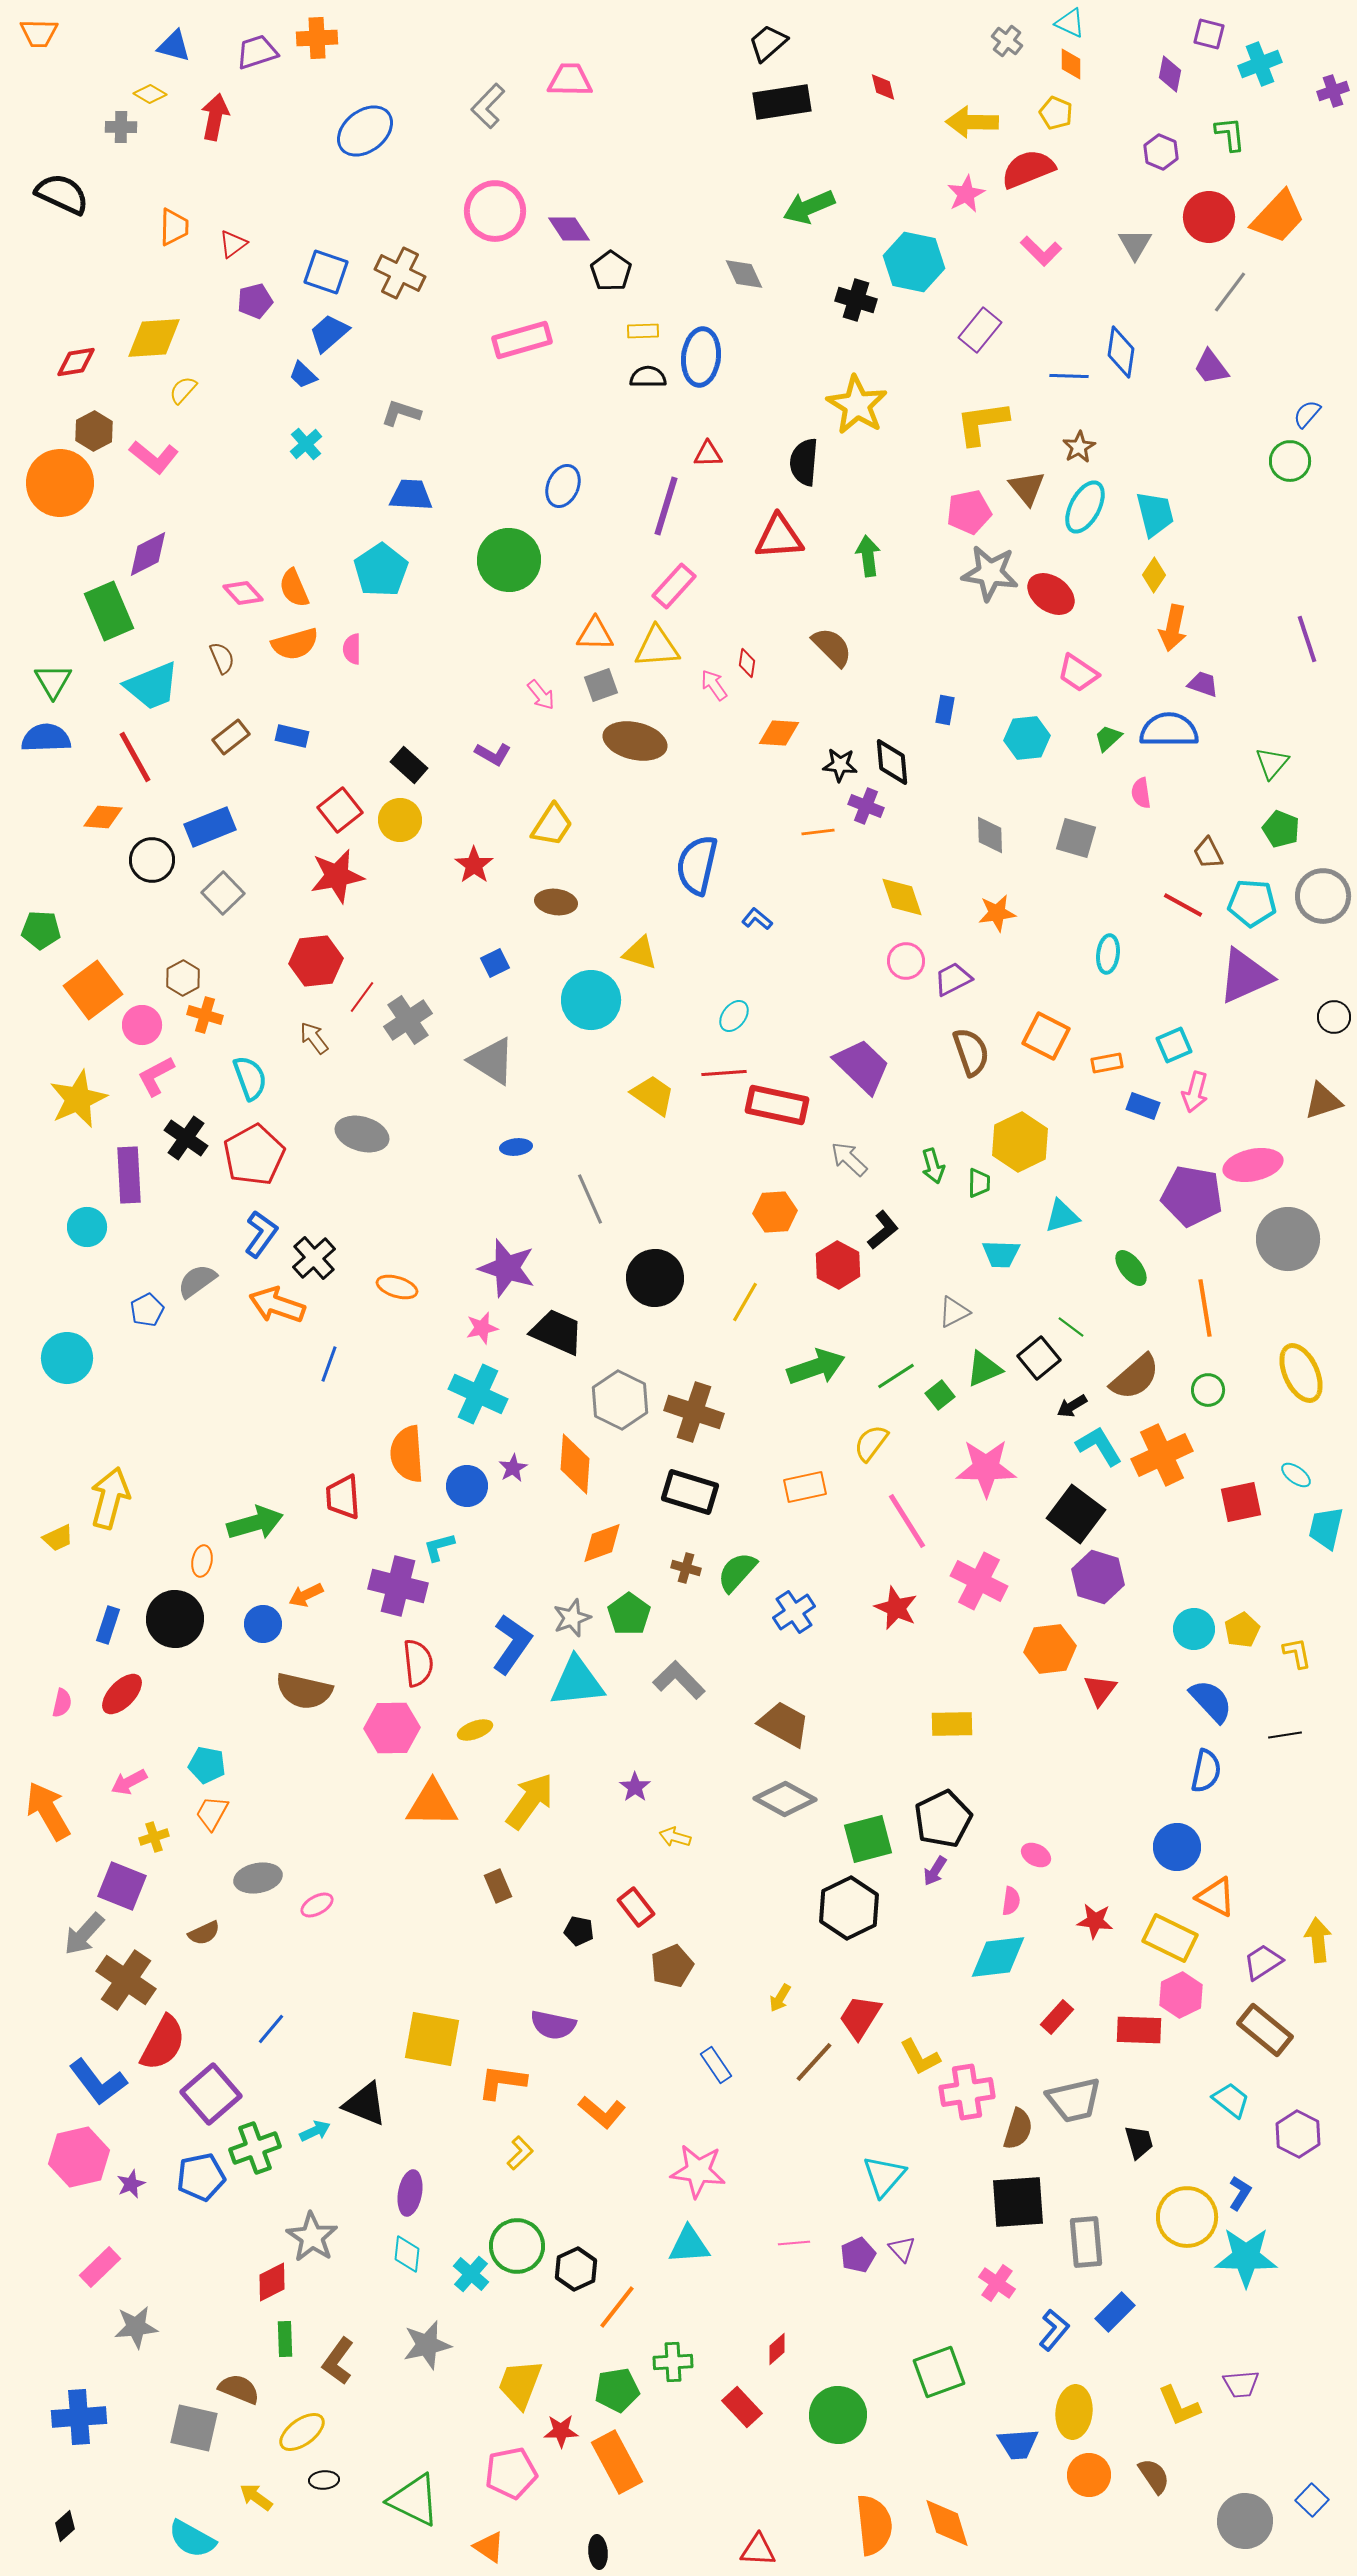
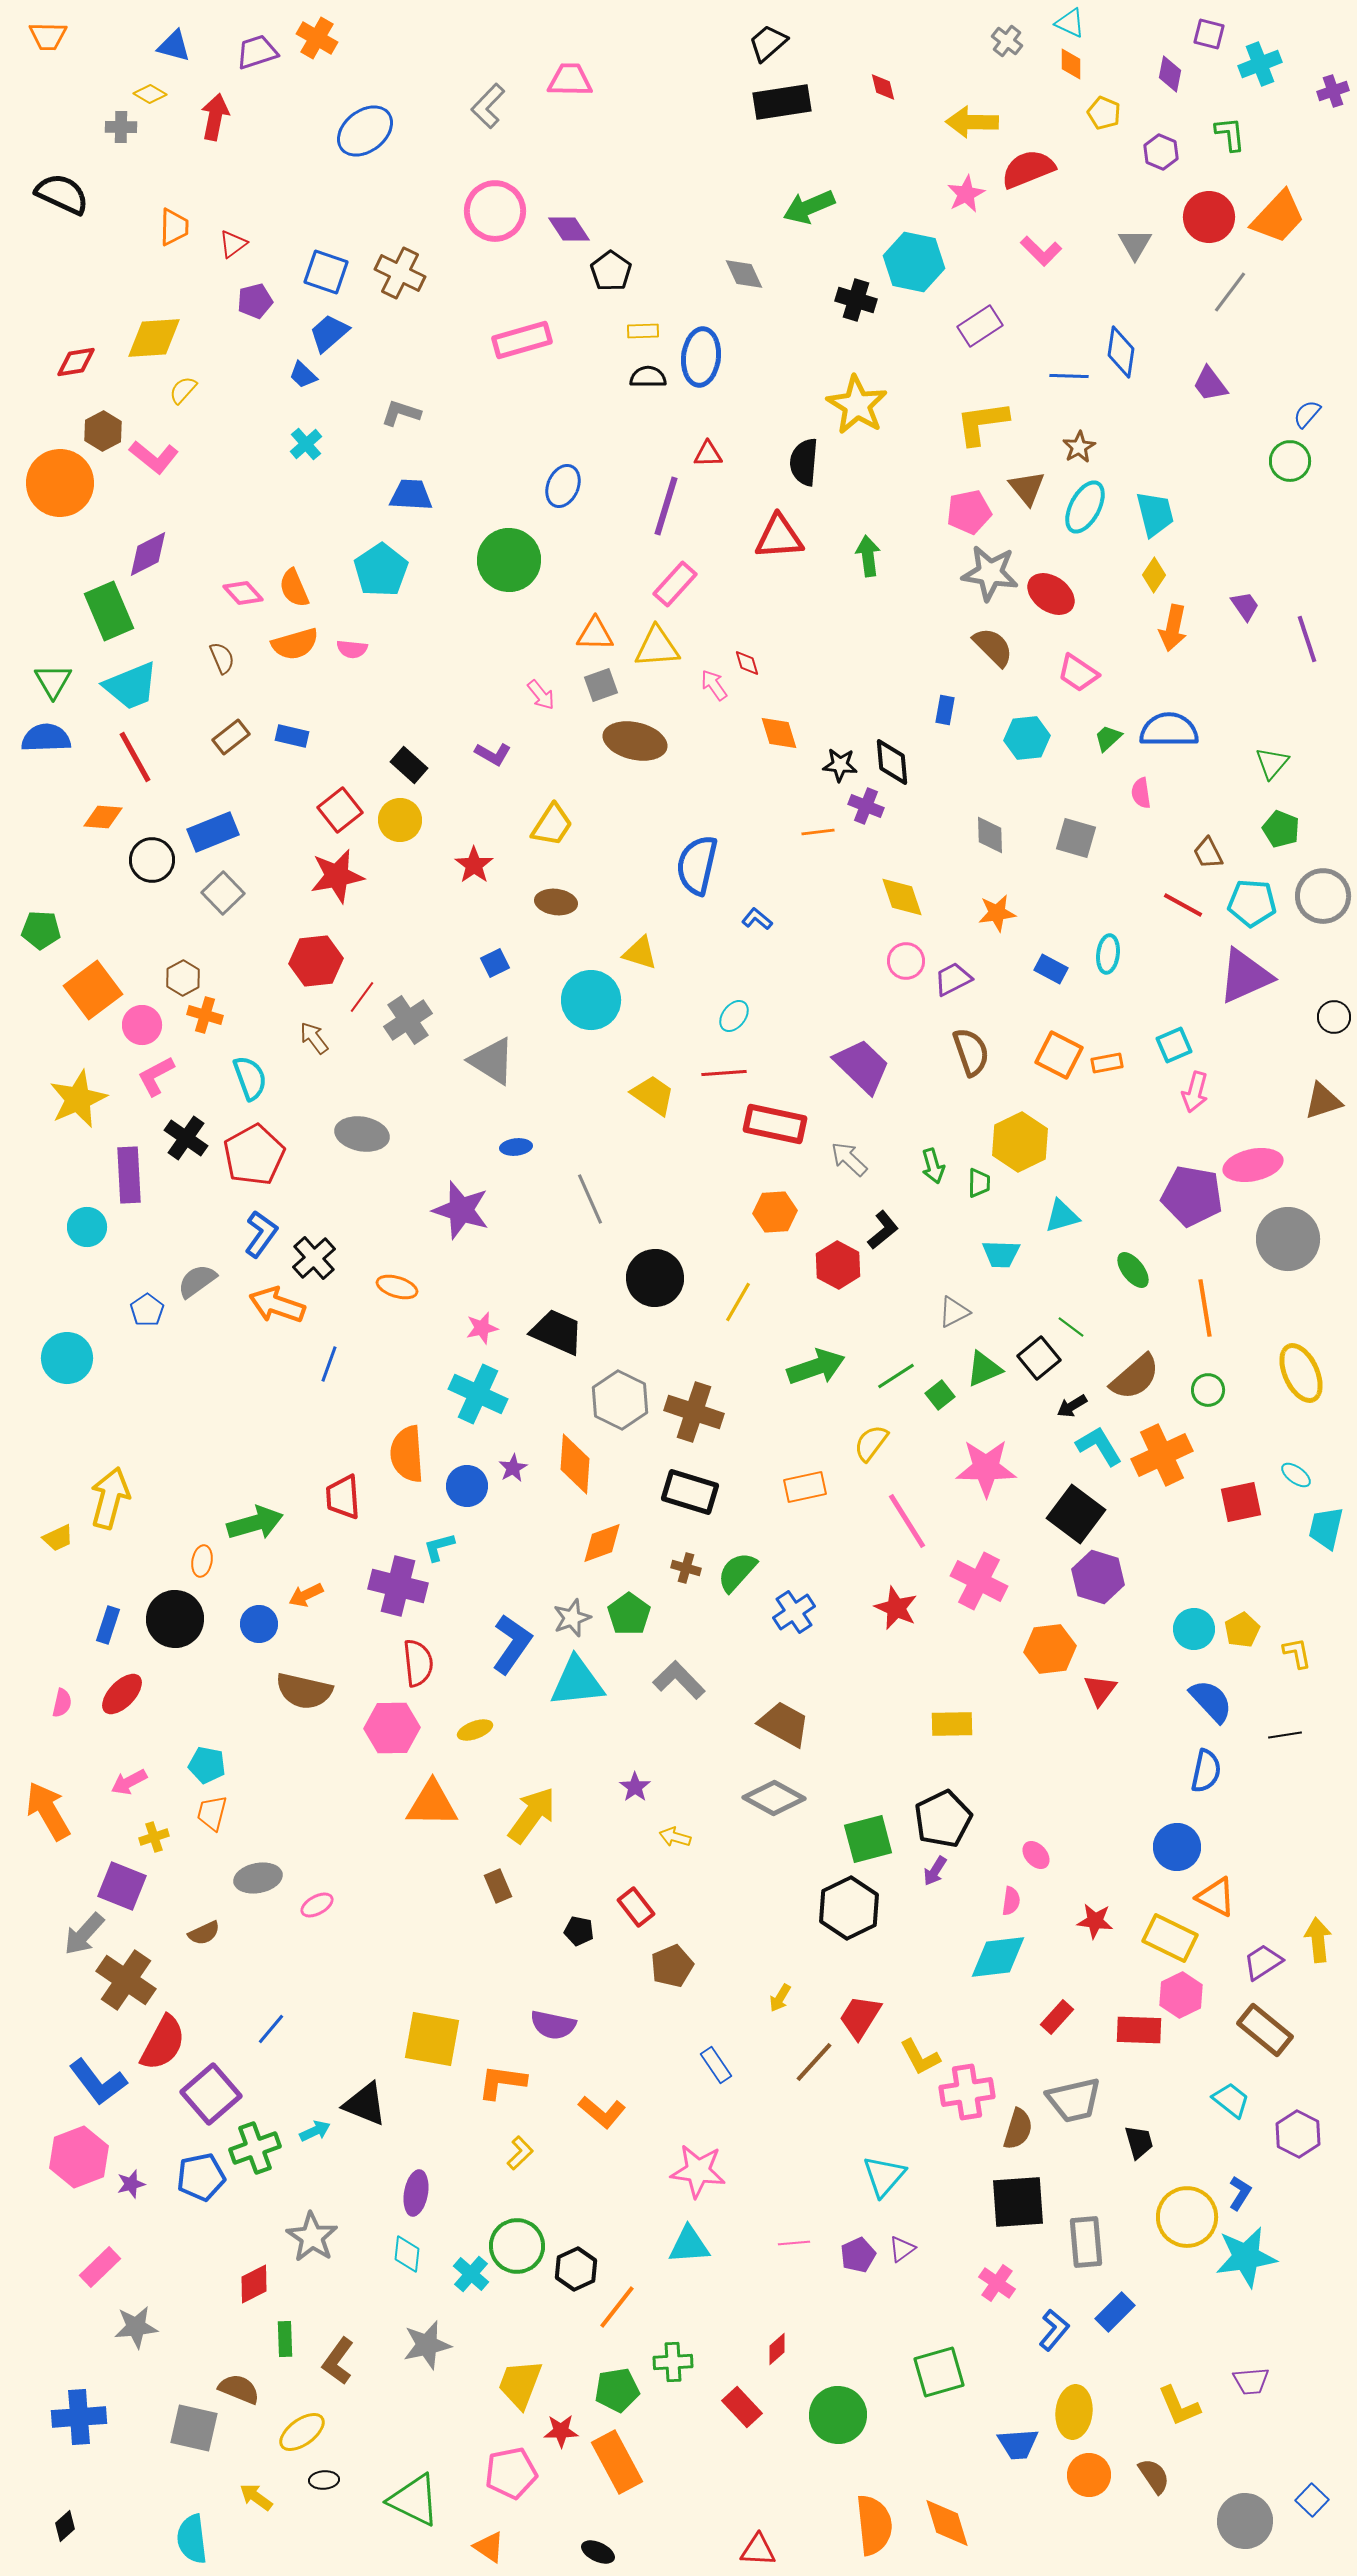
orange trapezoid at (39, 33): moved 9 px right, 3 px down
orange cross at (317, 38): rotated 33 degrees clockwise
yellow pentagon at (1056, 113): moved 48 px right
purple rectangle at (980, 330): moved 4 px up; rotated 18 degrees clockwise
purple trapezoid at (1211, 367): moved 1 px left, 17 px down
brown hexagon at (94, 431): moved 9 px right
pink rectangle at (674, 586): moved 1 px right, 2 px up
brown semicircle at (832, 647): moved 161 px right
pink semicircle at (352, 649): rotated 84 degrees counterclockwise
red diamond at (747, 663): rotated 24 degrees counterclockwise
purple trapezoid at (1203, 684): moved 42 px right, 78 px up; rotated 36 degrees clockwise
cyan trapezoid at (152, 686): moved 21 px left
orange diamond at (779, 733): rotated 69 degrees clockwise
blue rectangle at (210, 827): moved 3 px right, 5 px down
orange square at (1046, 1036): moved 13 px right, 19 px down
red rectangle at (777, 1105): moved 2 px left, 19 px down
blue rectangle at (1143, 1106): moved 92 px left, 137 px up; rotated 8 degrees clockwise
gray ellipse at (362, 1134): rotated 6 degrees counterclockwise
purple star at (507, 1268): moved 46 px left, 58 px up
green ellipse at (1131, 1268): moved 2 px right, 2 px down
yellow line at (745, 1302): moved 7 px left
blue pentagon at (147, 1310): rotated 8 degrees counterclockwise
blue circle at (263, 1624): moved 4 px left
gray diamond at (785, 1799): moved 11 px left, 1 px up
yellow arrow at (530, 1801): moved 2 px right, 14 px down
orange trapezoid at (212, 1813): rotated 15 degrees counterclockwise
pink ellipse at (1036, 1855): rotated 20 degrees clockwise
pink hexagon at (79, 2157): rotated 8 degrees counterclockwise
purple star at (131, 2184): rotated 8 degrees clockwise
purple ellipse at (410, 2193): moved 6 px right
purple triangle at (902, 2249): rotated 36 degrees clockwise
cyan star at (1246, 2257): rotated 10 degrees counterclockwise
red diamond at (272, 2282): moved 18 px left, 2 px down
green square at (939, 2372): rotated 4 degrees clockwise
purple trapezoid at (1241, 2384): moved 10 px right, 3 px up
cyan semicircle at (192, 2539): rotated 54 degrees clockwise
black ellipse at (598, 2552): rotated 60 degrees counterclockwise
